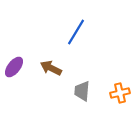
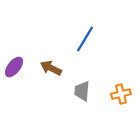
blue line: moved 9 px right, 7 px down
orange cross: moved 1 px right, 1 px down
